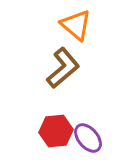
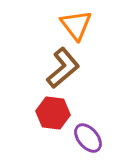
orange triangle: rotated 12 degrees clockwise
red hexagon: moved 3 px left, 18 px up; rotated 12 degrees clockwise
